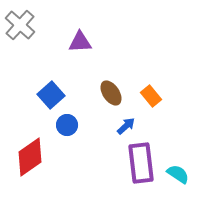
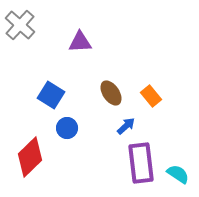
blue square: rotated 16 degrees counterclockwise
blue circle: moved 3 px down
red diamond: rotated 9 degrees counterclockwise
